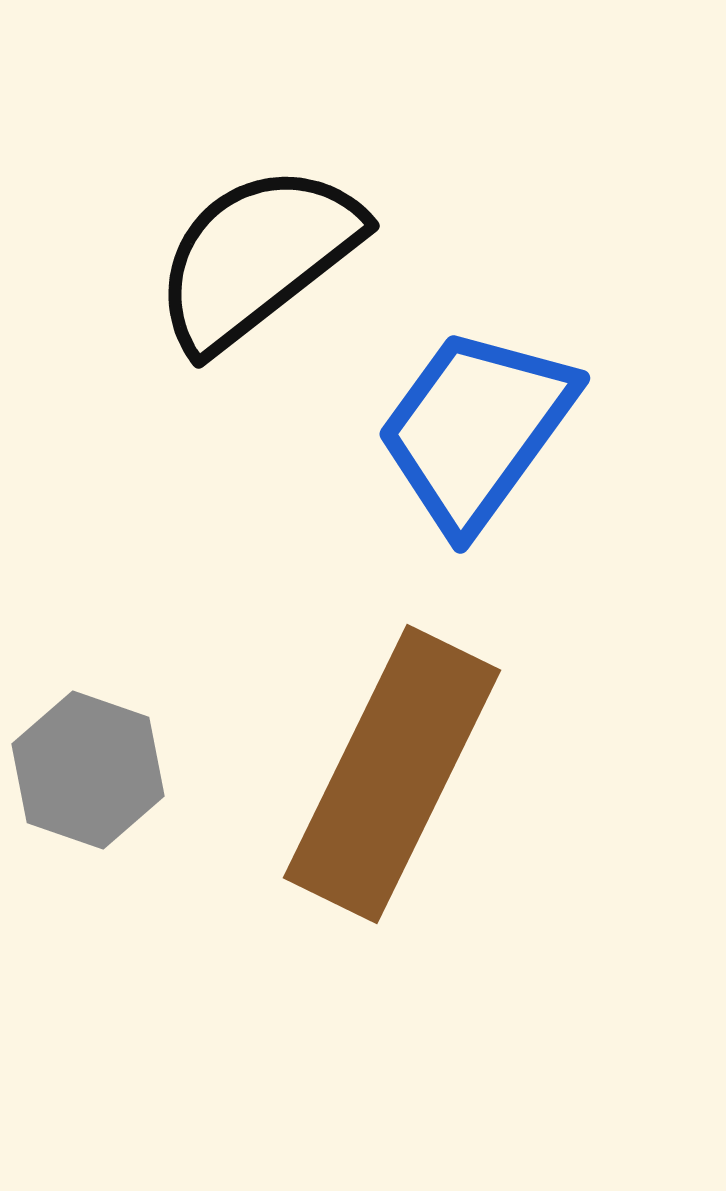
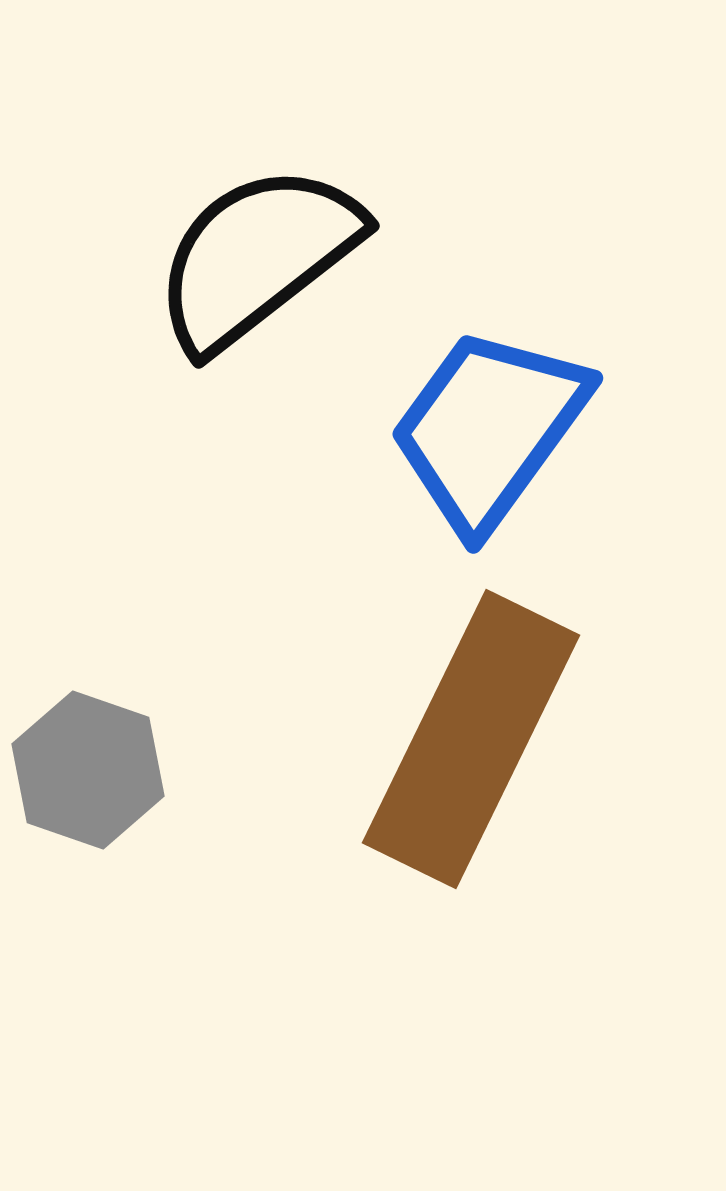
blue trapezoid: moved 13 px right
brown rectangle: moved 79 px right, 35 px up
